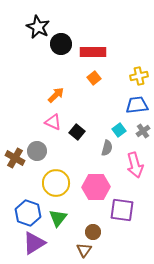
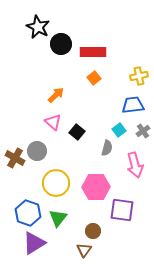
blue trapezoid: moved 4 px left
pink triangle: rotated 18 degrees clockwise
brown circle: moved 1 px up
